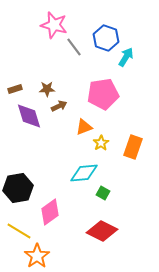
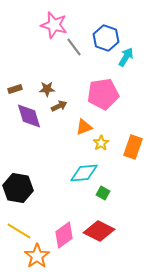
black hexagon: rotated 20 degrees clockwise
pink diamond: moved 14 px right, 23 px down
red diamond: moved 3 px left
